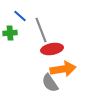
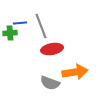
blue line: moved 7 px down; rotated 48 degrees counterclockwise
gray line: moved 4 px up
orange arrow: moved 12 px right, 3 px down
gray semicircle: rotated 36 degrees counterclockwise
